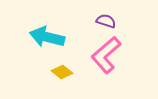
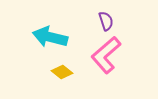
purple semicircle: rotated 54 degrees clockwise
cyan arrow: moved 3 px right
